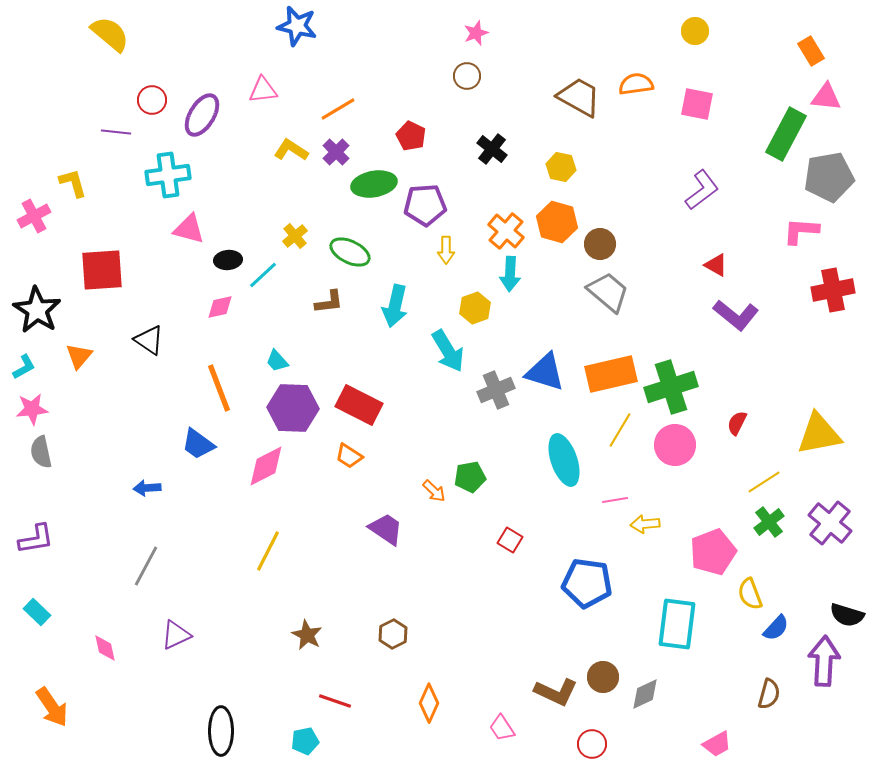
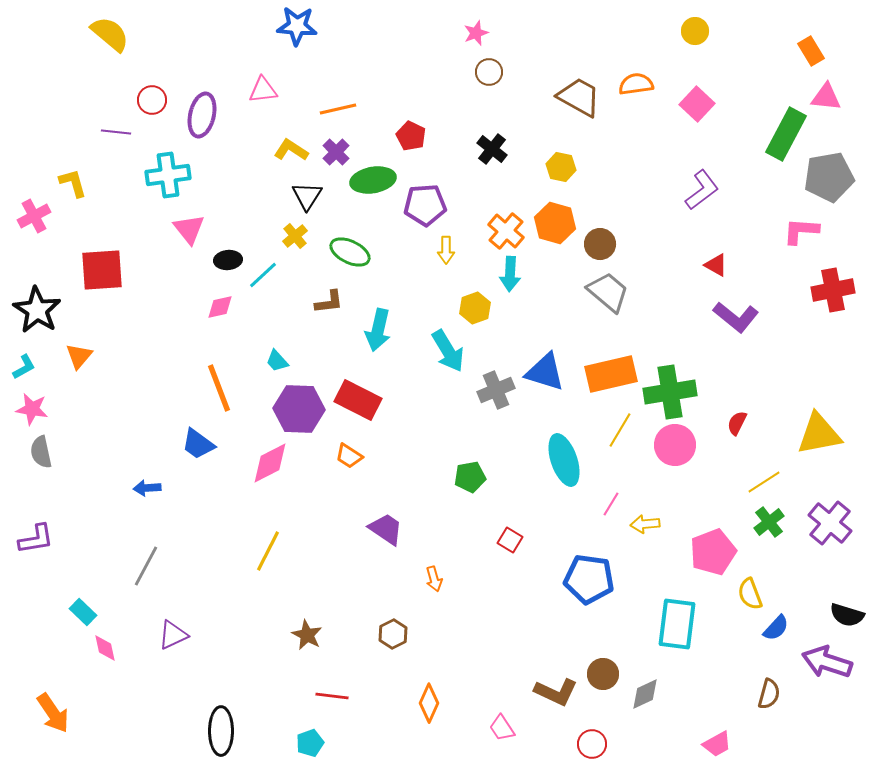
blue star at (297, 26): rotated 9 degrees counterclockwise
brown circle at (467, 76): moved 22 px right, 4 px up
pink square at (697, 104): rotated 32 degrees clockwise
orange line at (338, 109): rotated 18 degrees clockwise
purple ellipse at (202, 115): rotated 18 degrees counterclockwise
green ellipse at (374, 184): moved 1 px left, 4 px up
orange hexagon at (557, 222): moved 2 px left, 1 px down
pink triangle at (189, 229): rotated 36 degrees clockwise
cyan arrow at (395, 306): moved 17 px left, 24 px down
purple L-shape at (736, 315): moved 2 px down
black triangle at (149, 340): moved 158 px right, 144 px up; rotated 28 degrees clockwise
green cross at (671, 387): moved 1 px left, 5 px down; rotated 9 degrees clockwise
red rectangle at (359, 405): moved 1 px left, 5 px up
purple hexagon at (293, 408): moved 6 px right, 1 px down
pink star at (32, 409): rotated 16 degrees clockwise
pink diamond at (266, 466): moved 4 px right, 3 px up
orange arrow at (434, 491): moved 88 px down; rotated 30 degrees clockwise
pink line at (615, 500): moved 4 px left, 4 px down; rotated 50 degrees counterclockwise
blue pentagon at (587, 583): moved 2 px right, 4 px up
cyan rectangle at (37, 612): moved 46 px right
purple triangle at (176, 635): moved 3 px left
purple arrow at (824, 661): moved 3 px right, 1 px down; rotated 75 degrees counterclockwise
brown circle at (603, 677): moved 3 px up
red line at (335, 701): moved 3 px left, 5 px up; rotated 12 degrees counterclockwise
orange arrow at (52, 707): moved 1 px right, 6 px down
cyan pentagon at (305, 741): moved 5 px right, 2 px down; rotated 8 degrees counterclockwise
